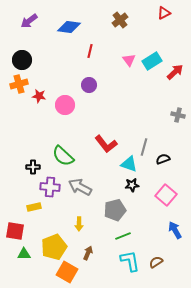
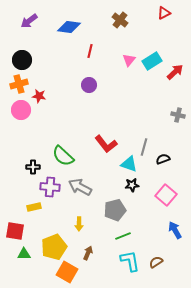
brown cross: rotated 14 degrees counterclockwise
pink triangle: rotated 16 degrees clockwise
pink circle: moved 44 px left, 5 px down
